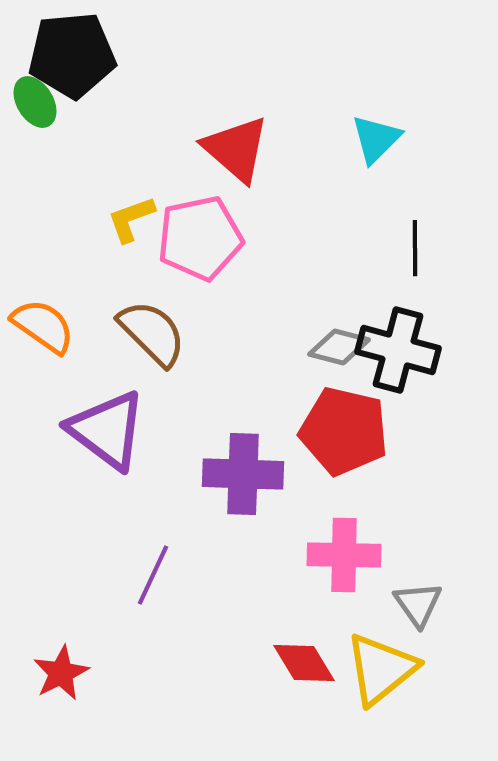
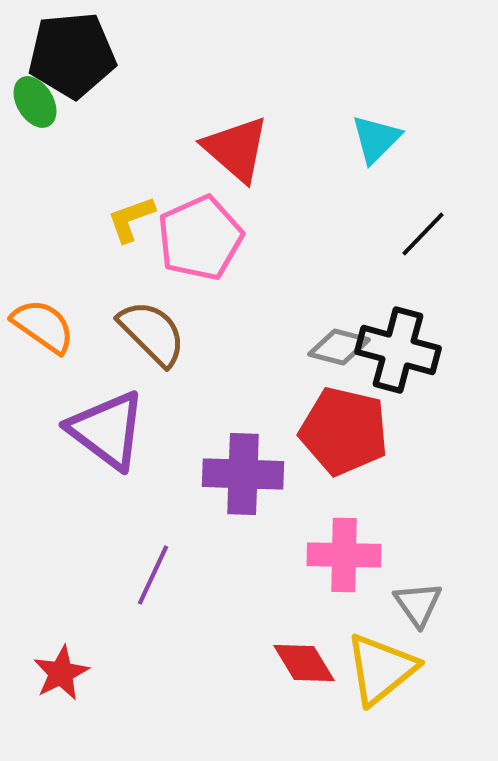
pink pentagon: rotated 12 degrees counterclockwise
black line: moved 8 px right, 14 px up; rotated 44 degrees clockwise
